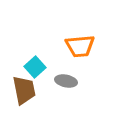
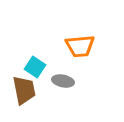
cyan square: rotated 15 degrees counterclockwise
gray ellipse: moved 3 px left
